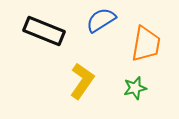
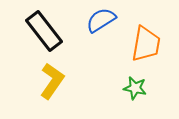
black rectangle: rotated 30 degrees clockwise
yellow L-shape: moved 30 px left
green star: rotated 25 degrees clockwise
